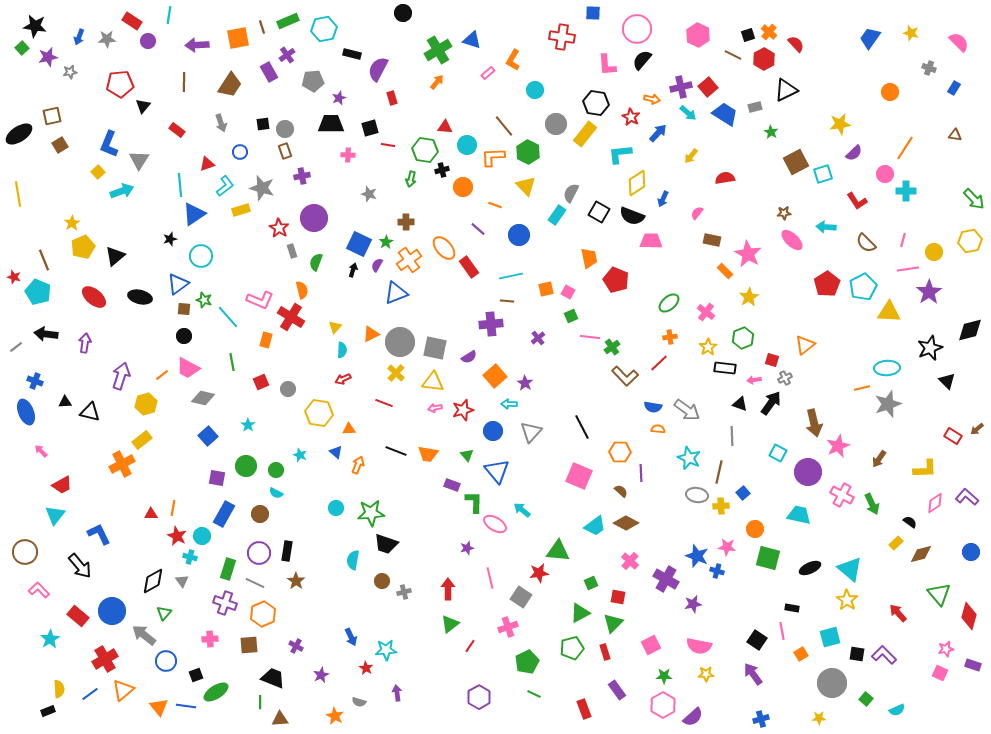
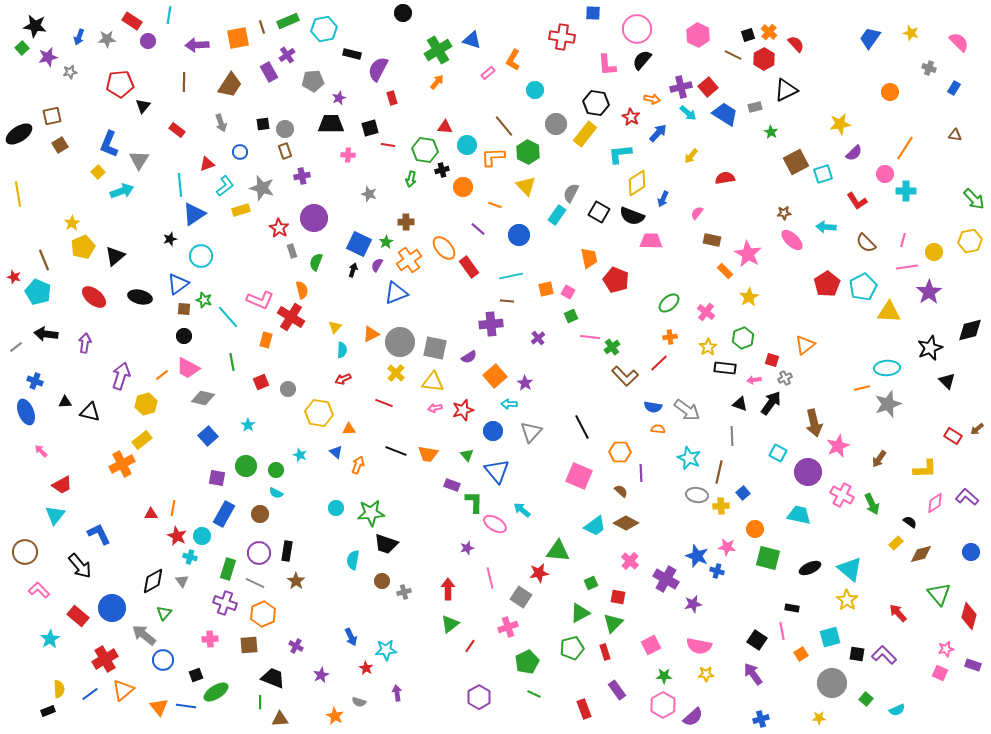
pink line at (908, 269): moved 1 px left, 2 px up
blue circle at (112, 611): moved 3 px up
blue circle at (166, 661): moved 3 px left, 1 px up
